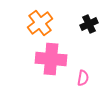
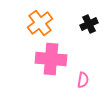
pink semicircle: moved 2 px down
